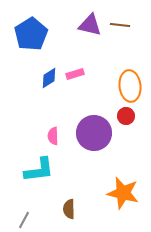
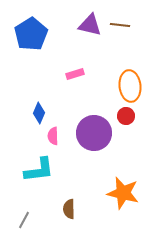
blue diamond: moved 10 px left, 35 px down; rotated 35 degrees counterclockwise
